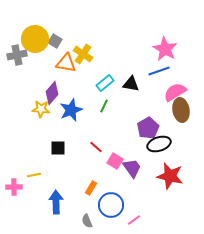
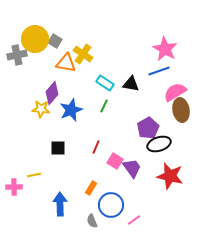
cyan rectangle: rotated 72 degrees clockwise
red line: rotated 72 degrees clockwise
blue arrow: moved 4 px right, 2 px down
gray semicircle: moved 5 px right
